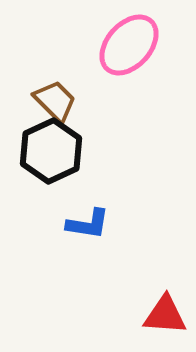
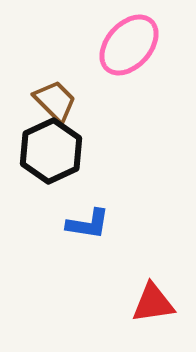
red triangle: moved 12 px left, 12 px up; rotated 12 degrees counterclockwise
